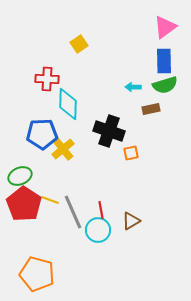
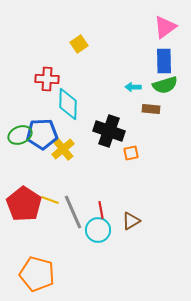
brown rectangle: rotated 18 degrees clockwise
green ellipse: moved 41 px up
